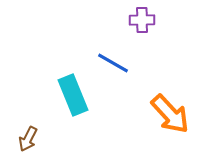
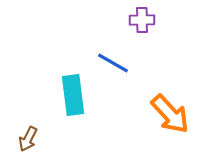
cyan rectangle: rotated 15 degrees clockwise
